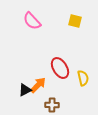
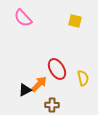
pink semicircle: moved 9 px left, 3 px up
red ellipse: moved 3 px left, 1 px down
orange arrow: moved 1 px right, 1 px up
